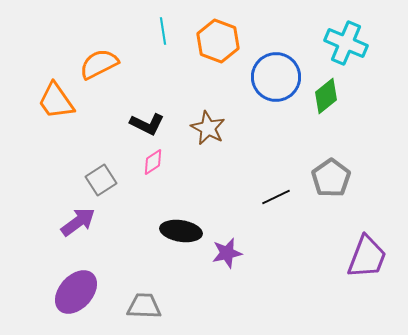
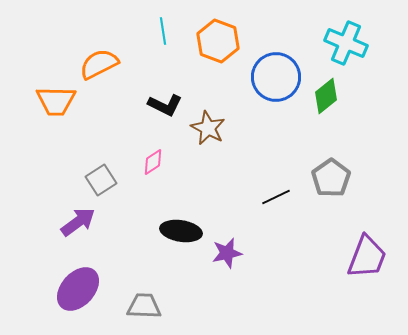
orange trapezoid: rotated 54 degrees counterclockwise
black L-shape: moved 18 px right, 19 px up
purple ellipse: moved 2 px right, 3 px up
